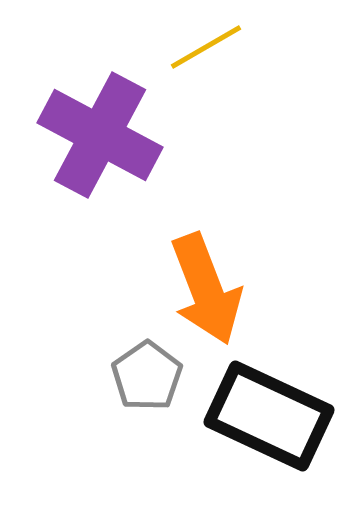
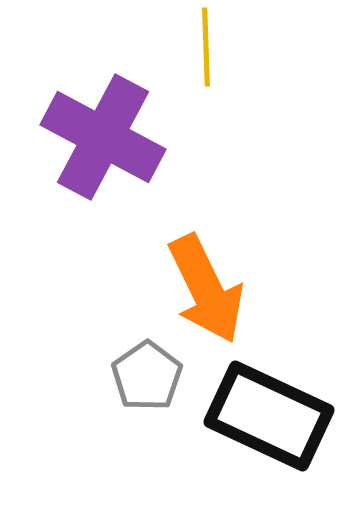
yellow line: rotated 62 degrees counterclockwise
purple cross: moved 3 px right, 2 px down
orange arrow: rotated 5 degrees counterclockwise
